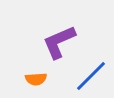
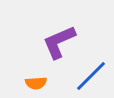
orange semicircle: moved 4 px down
